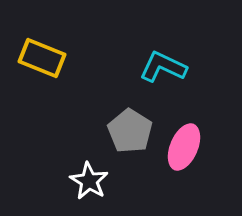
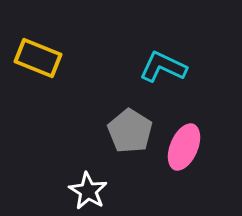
yellow rectangle: moved 4 px left
white star: moved 1 px left, 10 px down
